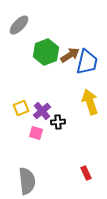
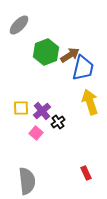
blue trapezoid: moved 4 px left, 6 px down
yellow square: rotated 21 degrees clockwise
black cross: rotated 32 degrees counterclockwise
pink square: rotated 24 degrees clockwise
